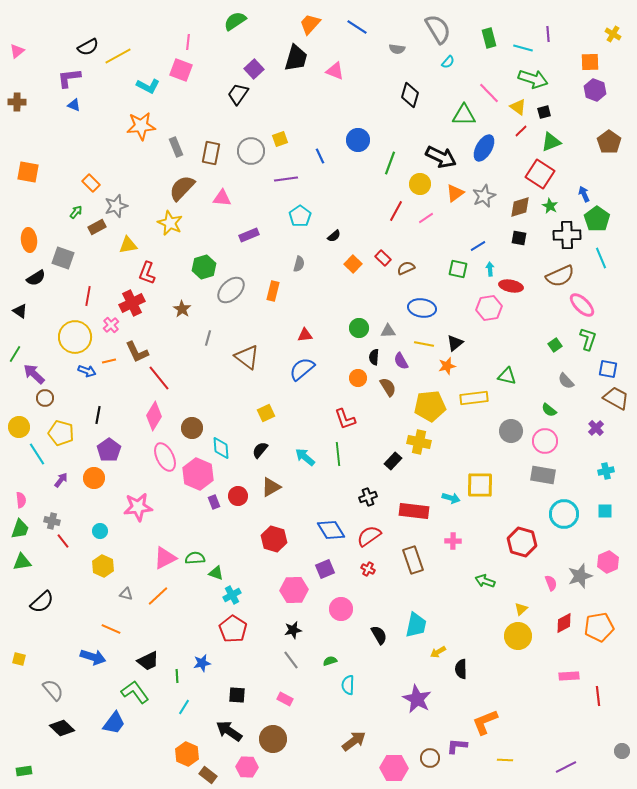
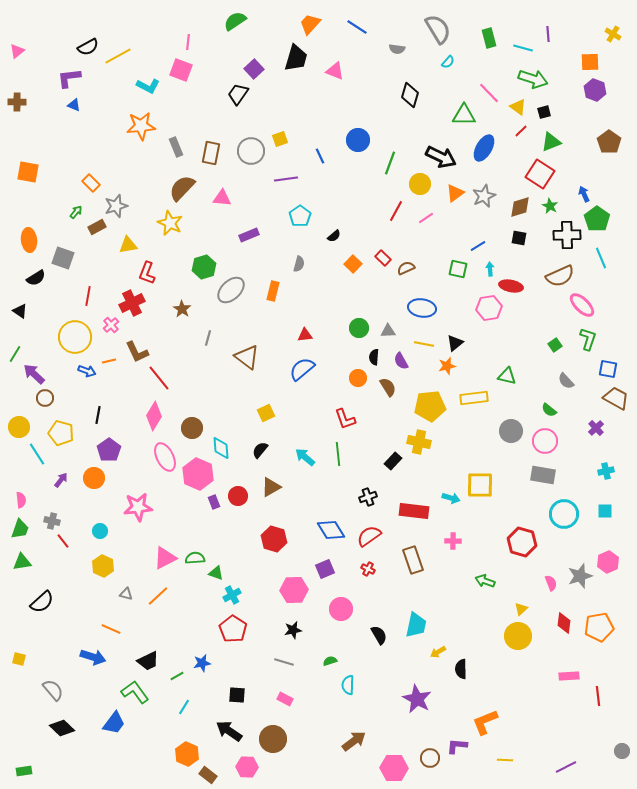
red diamond at (564, 623): rotated 55 degrees counterclockwise
gray line at (291, 660): moved 7 px left, 2 px down; rotated 36 degrees counterclockwise
green line at (177, 676): rotated 64 degrees clockwise
